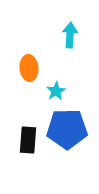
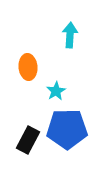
orange ellipse: moved 1 px left, 1 px up
black rectangle: rotated 24 degrees clockwise
